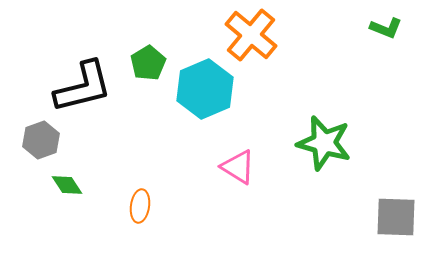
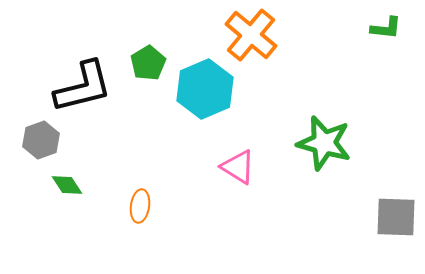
green L-shape: rotated 16 degrees counterclockwise
